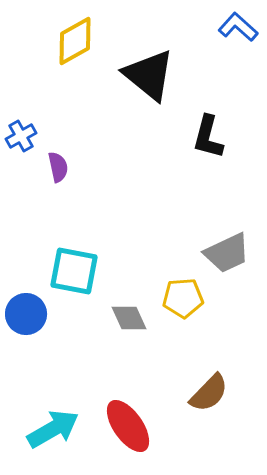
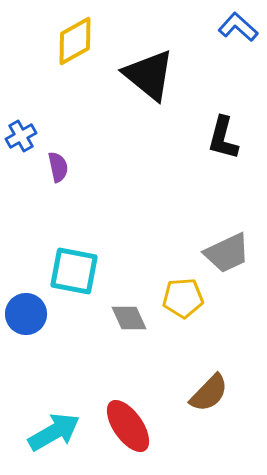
black L-shape: moved 15 px right, 1 px down
cyan arrow: moved 1 px right, 3 px down
